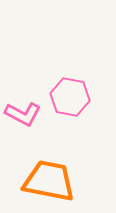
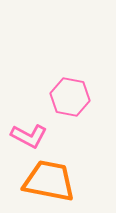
pink L-shape: moved 6 px right, 22 px down
